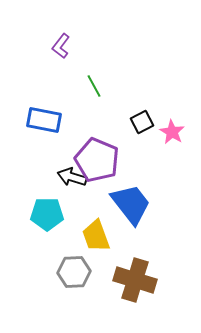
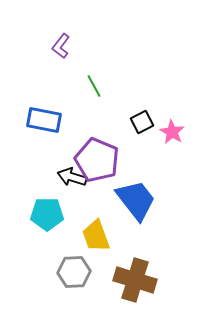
blue trapezoid: moved 5 px right, 4 px up
